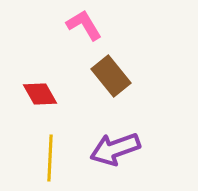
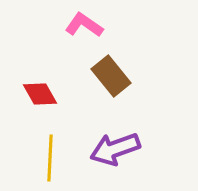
pink L-shape: rotated 24 degrees counterclockwise
